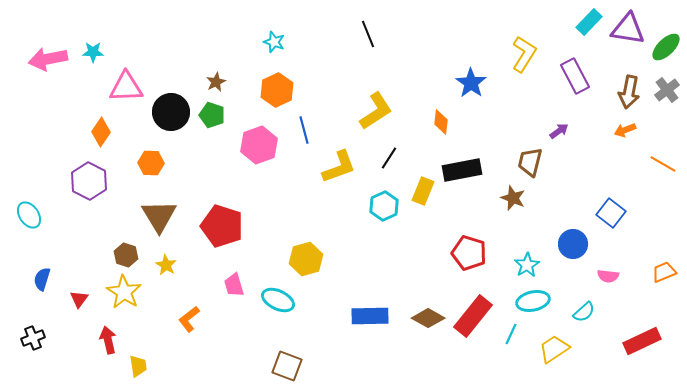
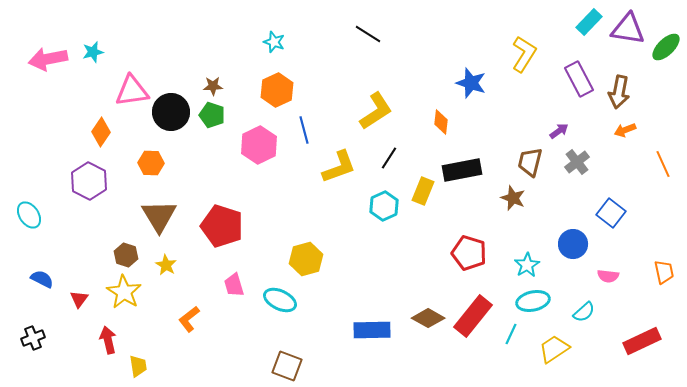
black line at (368, 34): rotated 36 degrees counterclockwise
cyan star at (93, 52): rotated 15 degrees counterclockwise
purple rectangle at (575, 76): moved 4 px right, 3 px down
brown star at (216, 82): moved 3 px left, 4 px down; rotated 24 degrees clockwise
blue star at (471, 83): rotated 16 degrees counterclockwise
pink triangle at (126, 87): moved 6 px right, 4 px down; rotated 6 degrees counterclockwise
gray cross at (667, 90): moved 90 px left, 72 px down
brown arrow at (629, 92): moved 10 px left
pink hexagon at (259, 145): rotated 6 degrees counterclockwise
orange line at (663, 164): rotated 36 degrees clockwise
orange trapezoid at (664, 272): rotated 100 degrees clockwise
blue semicircle at (42, 279): rotated 100 degrees clockwise
cyan ellipse at (278, 300): moved 2 px right
blue rectangle at (370, 316): moved 2 px right, 14 px down
